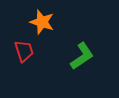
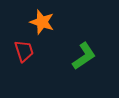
green L-shape: moved 2 px right
